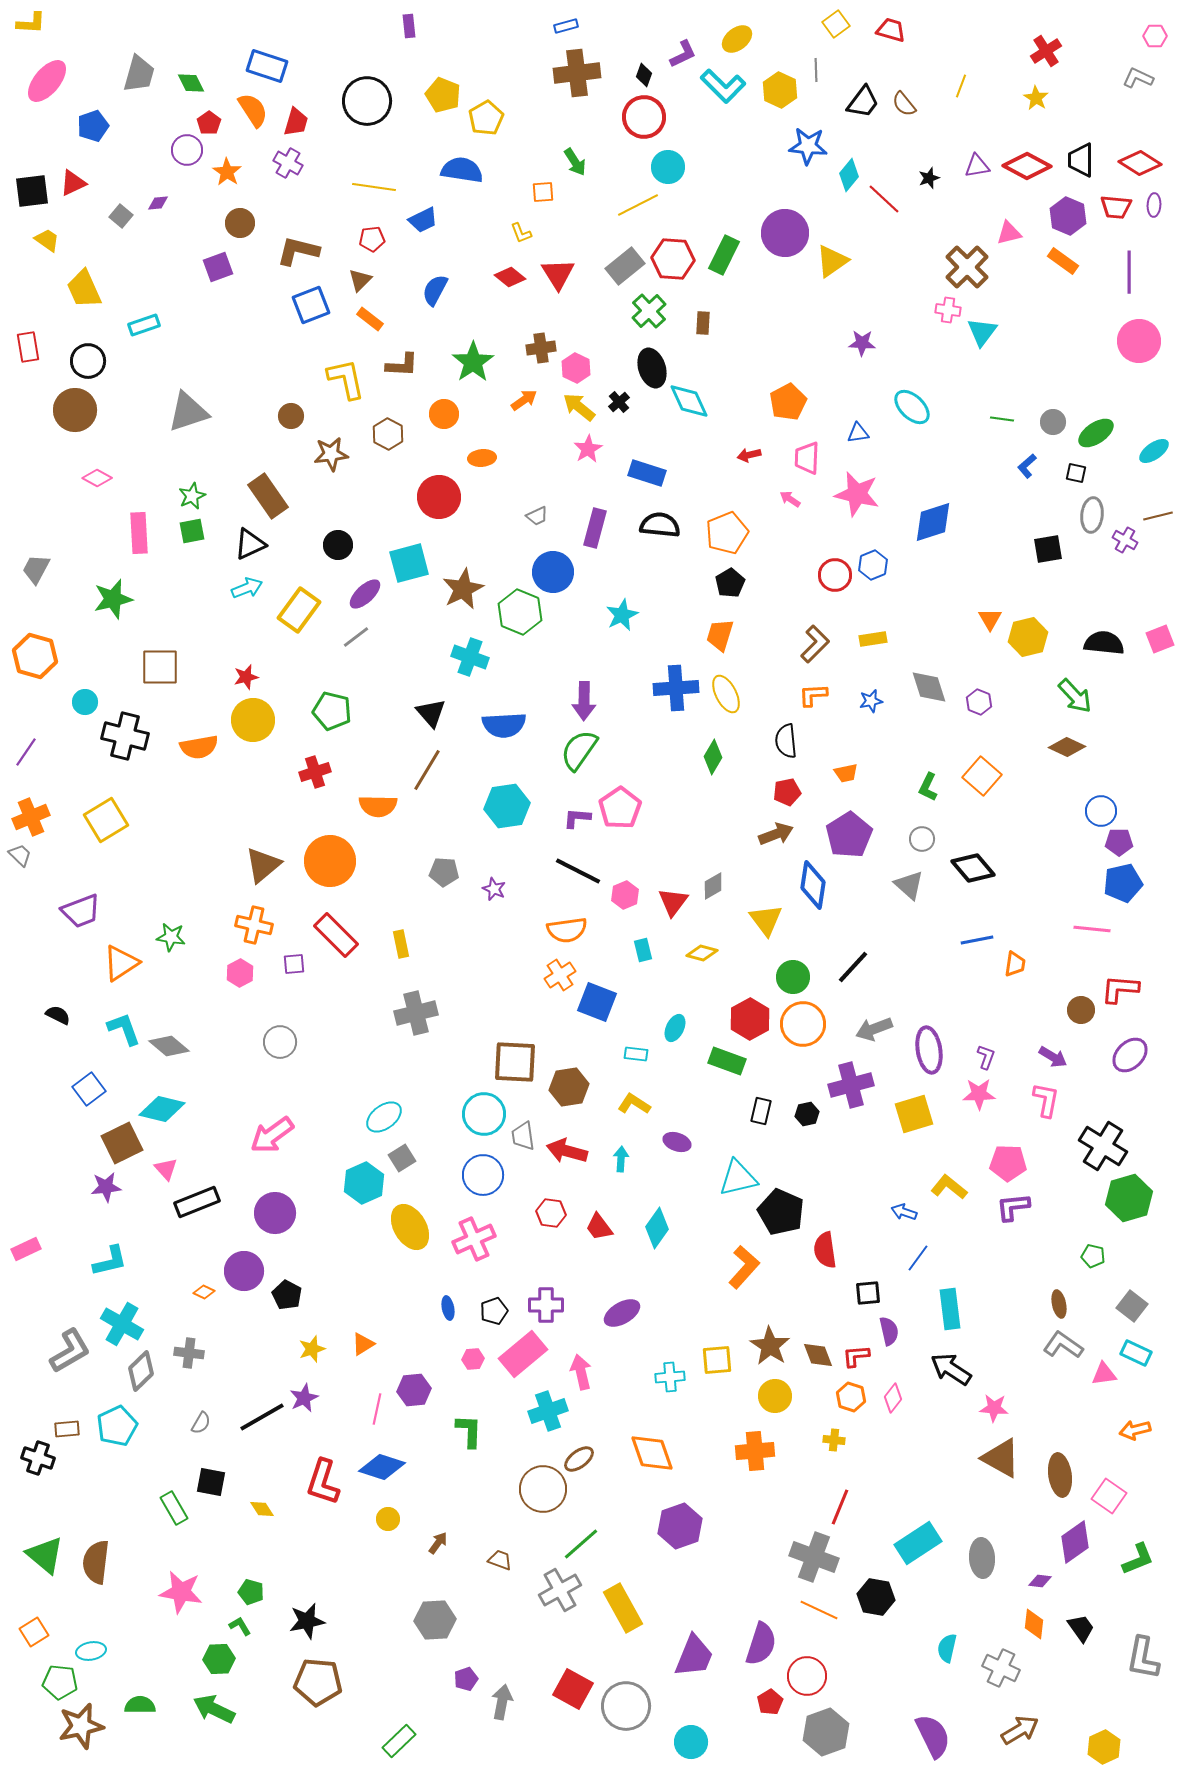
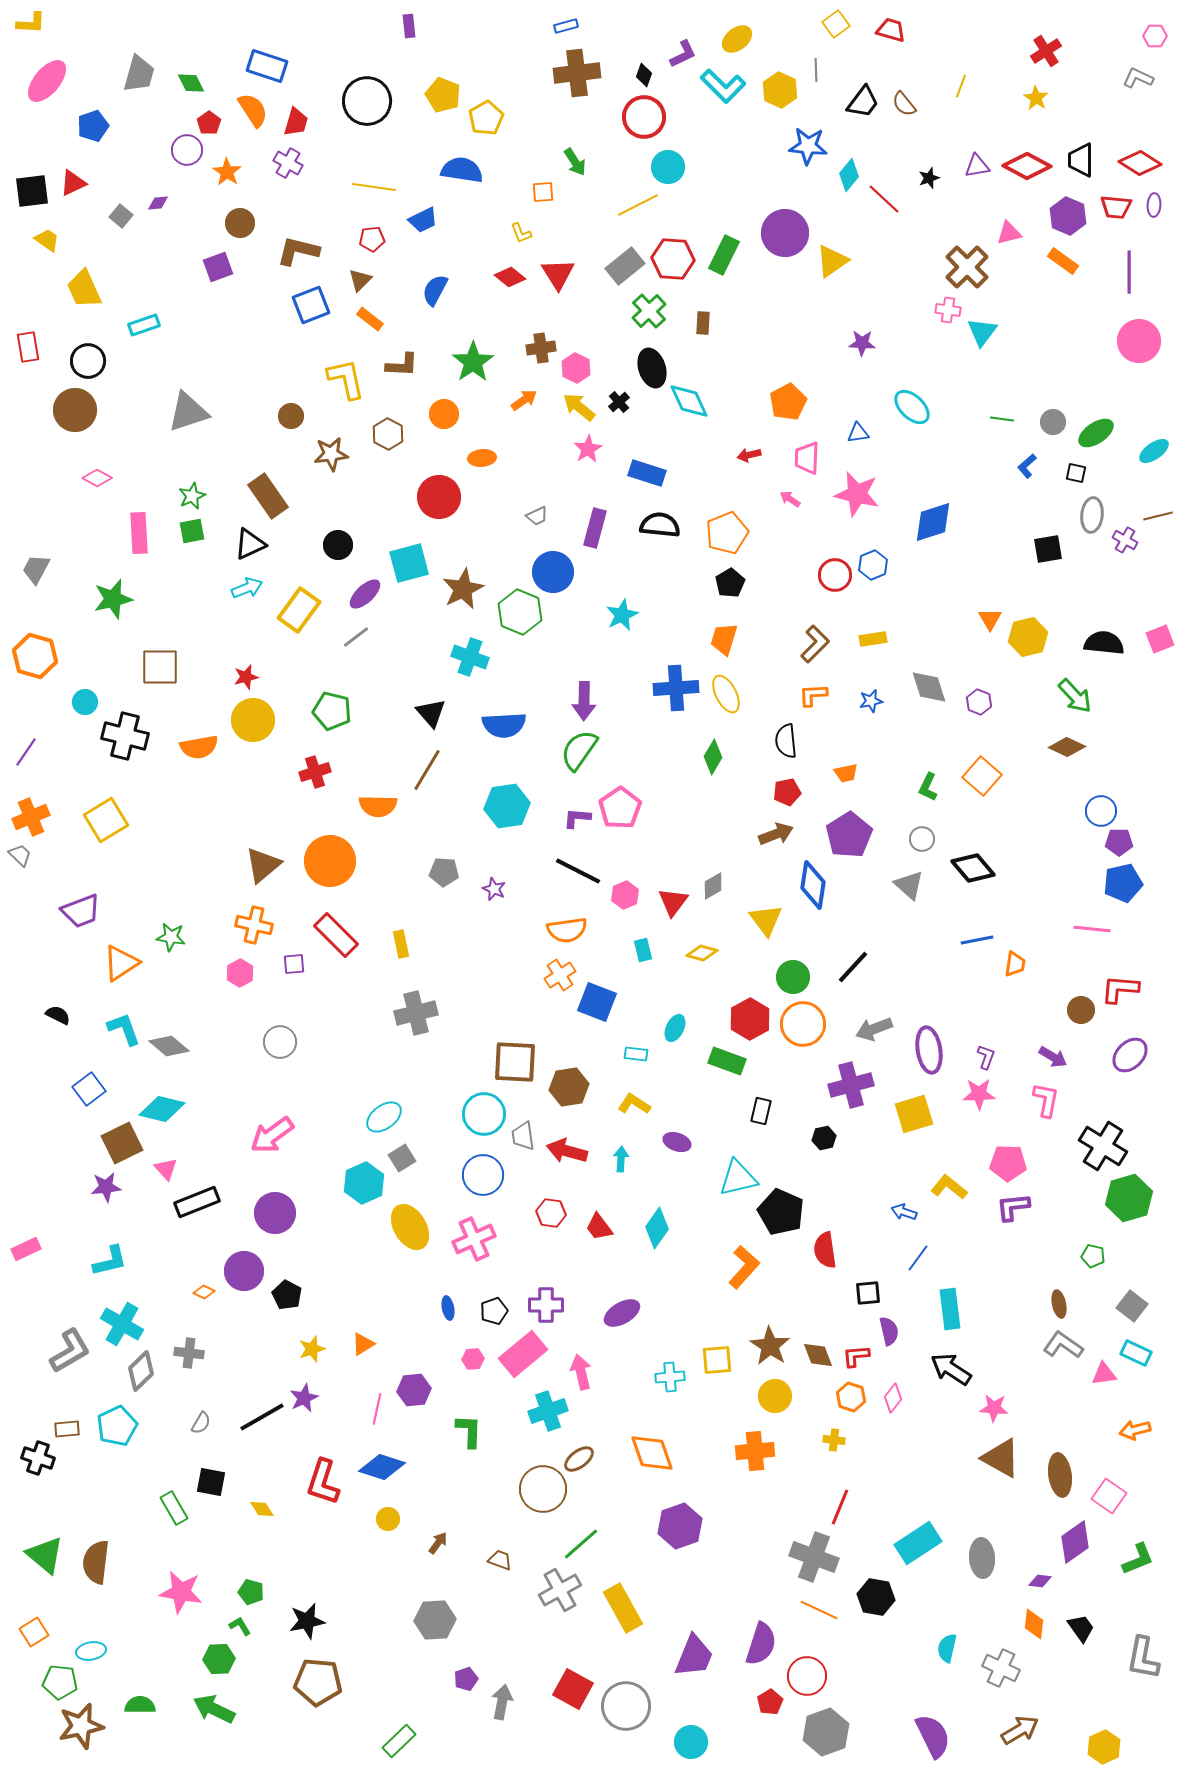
orange trapezoid at (720, 635): moved 4 px right, 4 px down
black hexagon at (807, 1114): moved 17 px right, 24 px down
